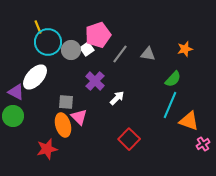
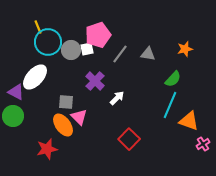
white square: rotated 24 degrees clockwise
orange ellipse: rotated 20 degrees counterclockwise
